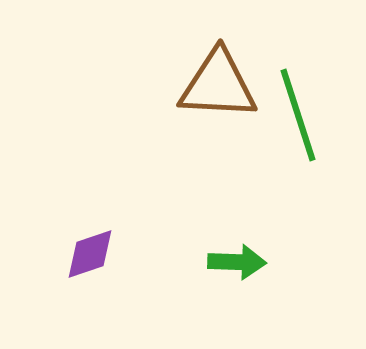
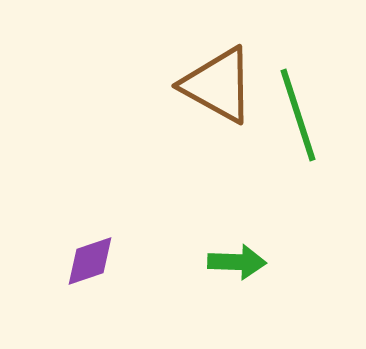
brown triangle: rotated 26 degrees clockwise
purple diamond: moved 7 px down
